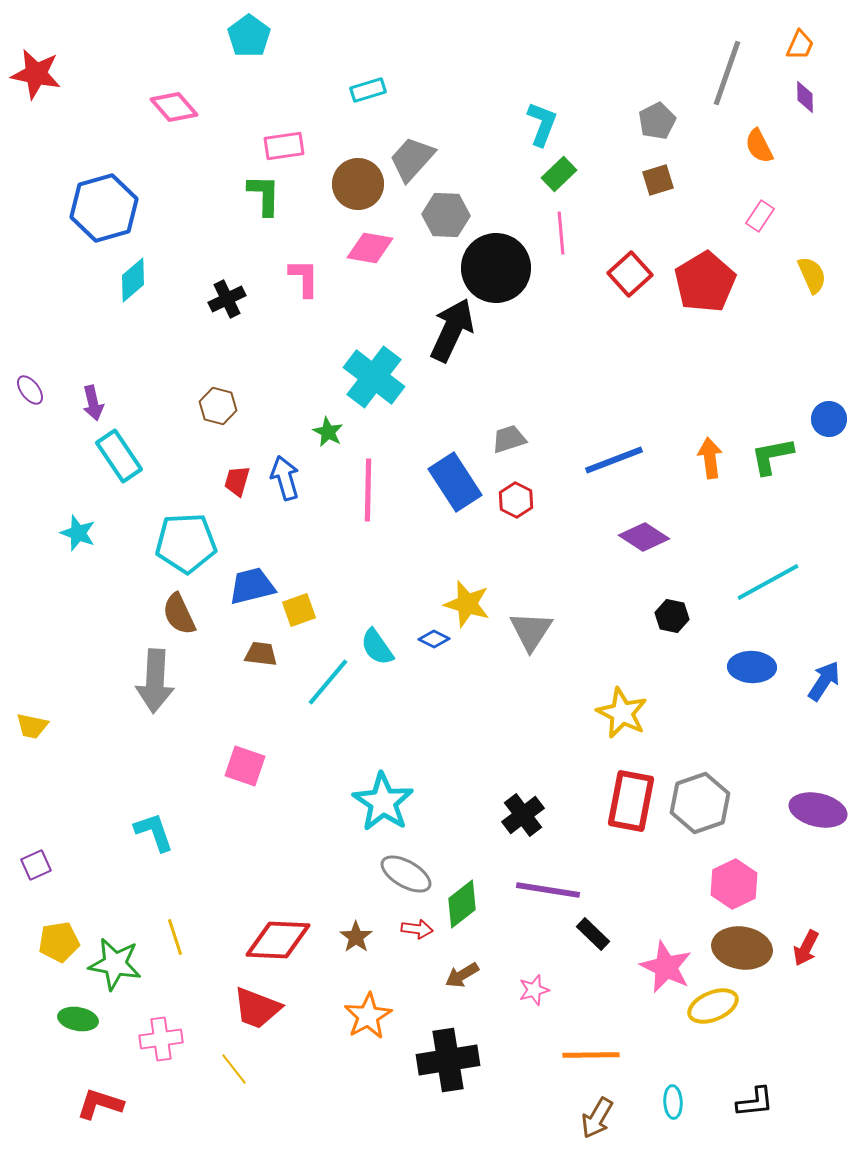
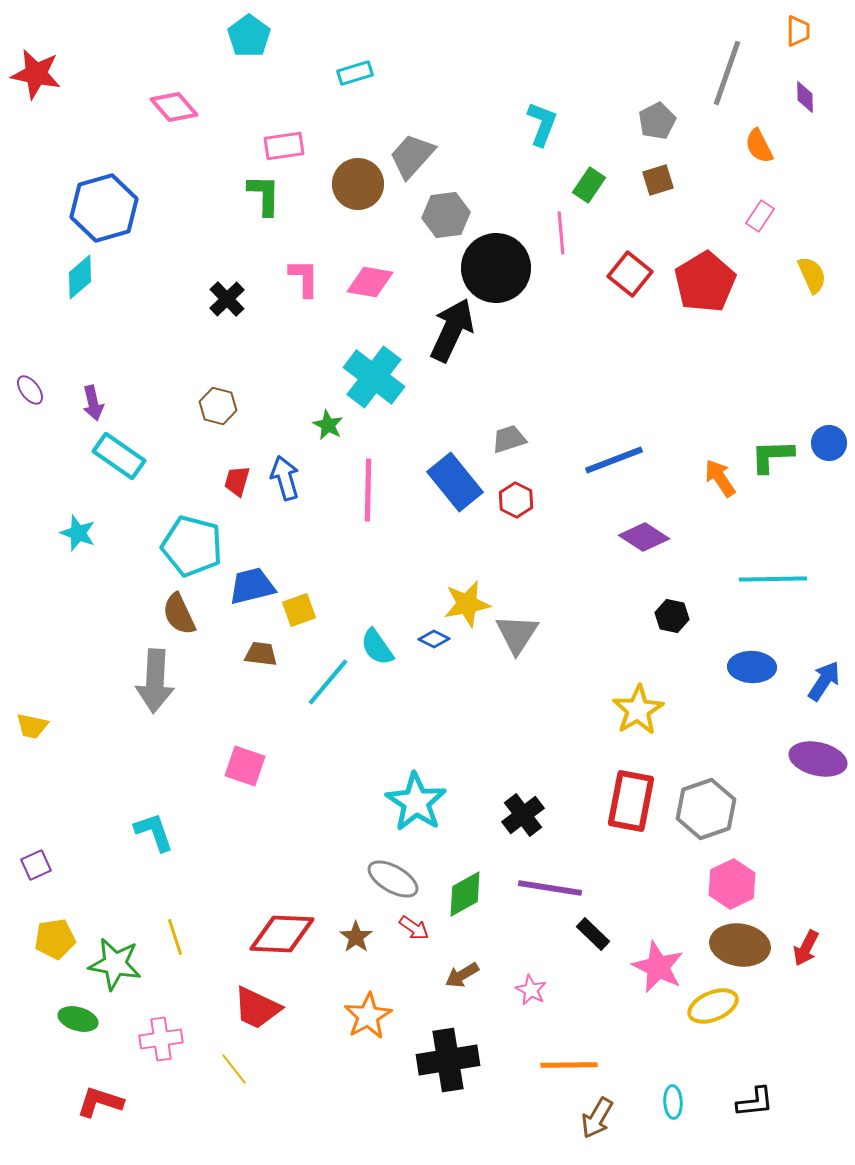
orange trapezoid at (800, 45): moved 2 px left, 14 px up; rotated 24 degrees counterclockwise
cyan rectangle at (368, 90): moved 13 px left, 17 px up
gray trapezoid at (412, 159): moved 3 px up
green rectangle at (559, 174): moved 30 px right, 11 px down; rotated 12 degrees counterclockwise
gray hexagon at (446, 215): rotated 9 degrees counterclockwise
pink diamond at (370, 248): moved 34 px down
red square at (630, 274): rotated 9 degrees counterclockwise
cyan diamond at (133, 280): moved 53 px left, 3 px up
black cross at (227, 299): rotated 18 degrees counterclockwise
blue circle at (829, 419): moved 24 px down
green star at (328, 432): moved 7 px up
cyan rectangle at (119, 456): rotated 21 degrees counterclockwise
green L-shape at (772, 456): rotated 9 degrees clockwise
orange arrow at (710, 458): moved 10 px right, 20 px down; rotated 27 degrees counterclockwise
blue rectangle at (455, 482): rotated 6 degrees counterclockwise
cyan pentagon at (186, 543): moved 6 px right, 3 px down; rotated 18 degrees clockwise
cyan line at (768, 582): moved 5 px right, 3 px up; rotated 28 degrees clockwise
yellow star at (467, 604): rotated 27 degrees counterclockwise
gray triangle at (531, 631): moved 14 px left, 3 px down
yellow star at (622, 713): moved 16 px right, 3 px up; rotated 15 degrees clockwise
cyan star at (383, 802): moved 33 px right
gray hexagon at (700, 803): moved 6 px right, 6 px down
purple ellipse at (818, 810): moved 51 px up
gray ellipse at (406, 874): moved 13 px left, 5 px down
pink hexagon at (734, 884): moved 2 px left
purple line at (548, 890): moved 2 px right, 2 px up
green diamond at (462, 904): moved 3 px right, 10 px up; rotated 9 degrees clockwise
red arrow at (417, 929): moved 3 px left, 1 px up; rotated 28 degrees clockwise
red diamond at (278, 940): moved 4 px right, 6 px up
yellow pentagon at (59, 942): moved 4 px left, 3 px up
brown ellipse at (742, 948): moved 2 px left, 3 px up
pink star at (666, 967): moved 8 px left
pink star at (534, 990): moved 3 px left; rotated 28 degrees counterclockwise
red trapezoid at (257, 1008): rotated 4 degrees clockwise
green ellipse at (78, 1019): rotated 6 degrees clockwise
orange line at (591, 1055): moved 22 px left, 10 px down
red L-shape at (100, 1104): moved 2 px up
